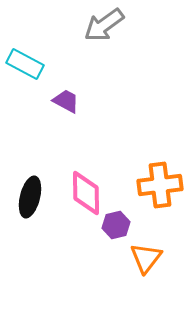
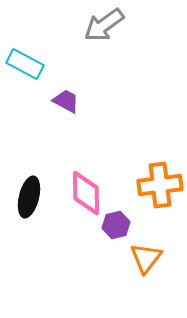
black ellipse: moved 1 px left
